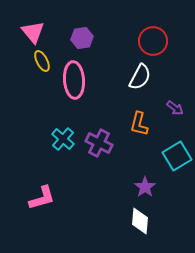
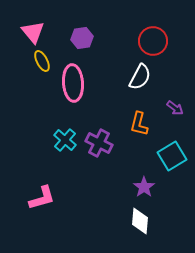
pink ellipse: moved 1 px left, 3 px down
cyan cross: moved 2 px right, 1 px down
cyan square: moved 5 px left
purple star: moved 1 px left
